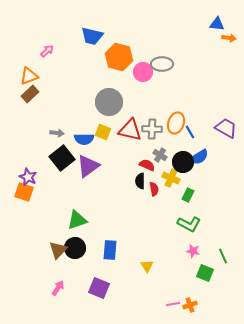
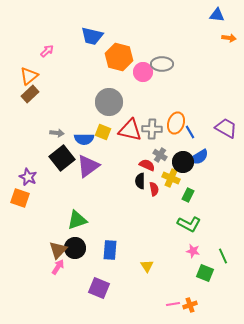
blue triangle at (217, 24): moved 9 px up
orange triangle at (29, 76): rotated 18 degrees counterclockwise
orange square at (24, 192): moved 4 px left, 6 px down
pink arrow at (58, 288): moved 21 px up
